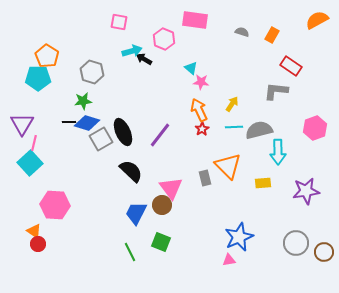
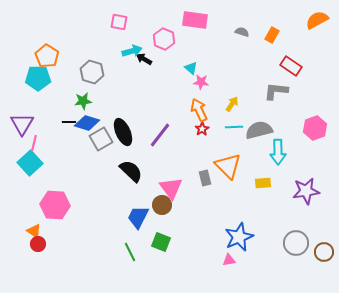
blue trapezoid at (136, 213): moved 2 px right, 4 px down
